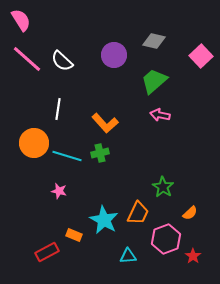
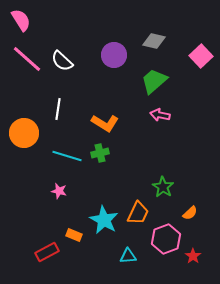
orange L-shape: rotated 16 degrees counterclockwise
orange circle: moved 10 px left, 10 px up
